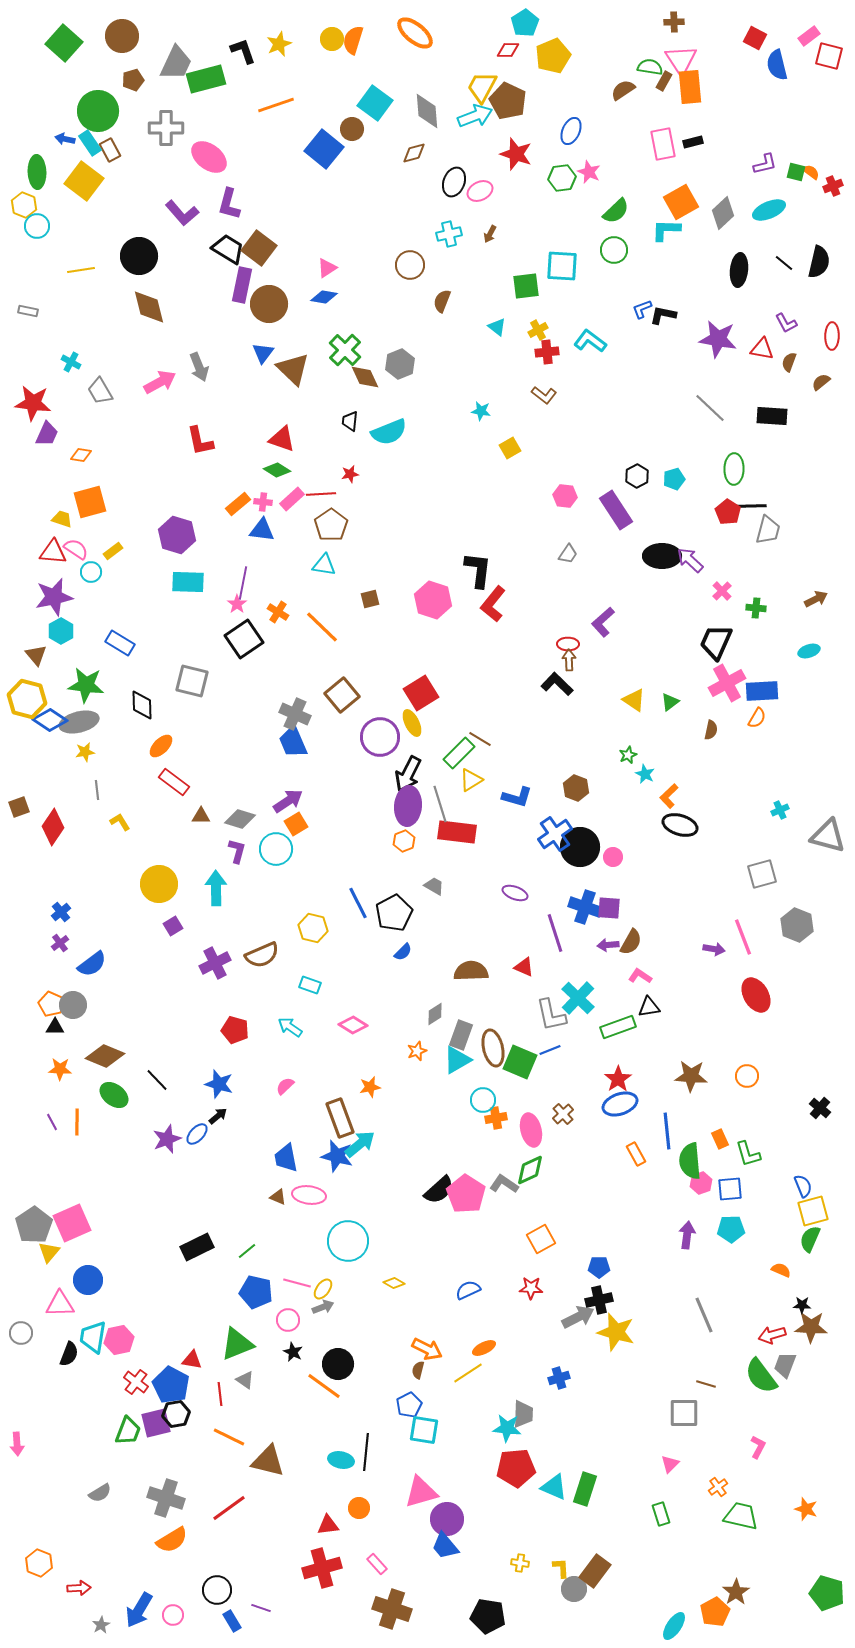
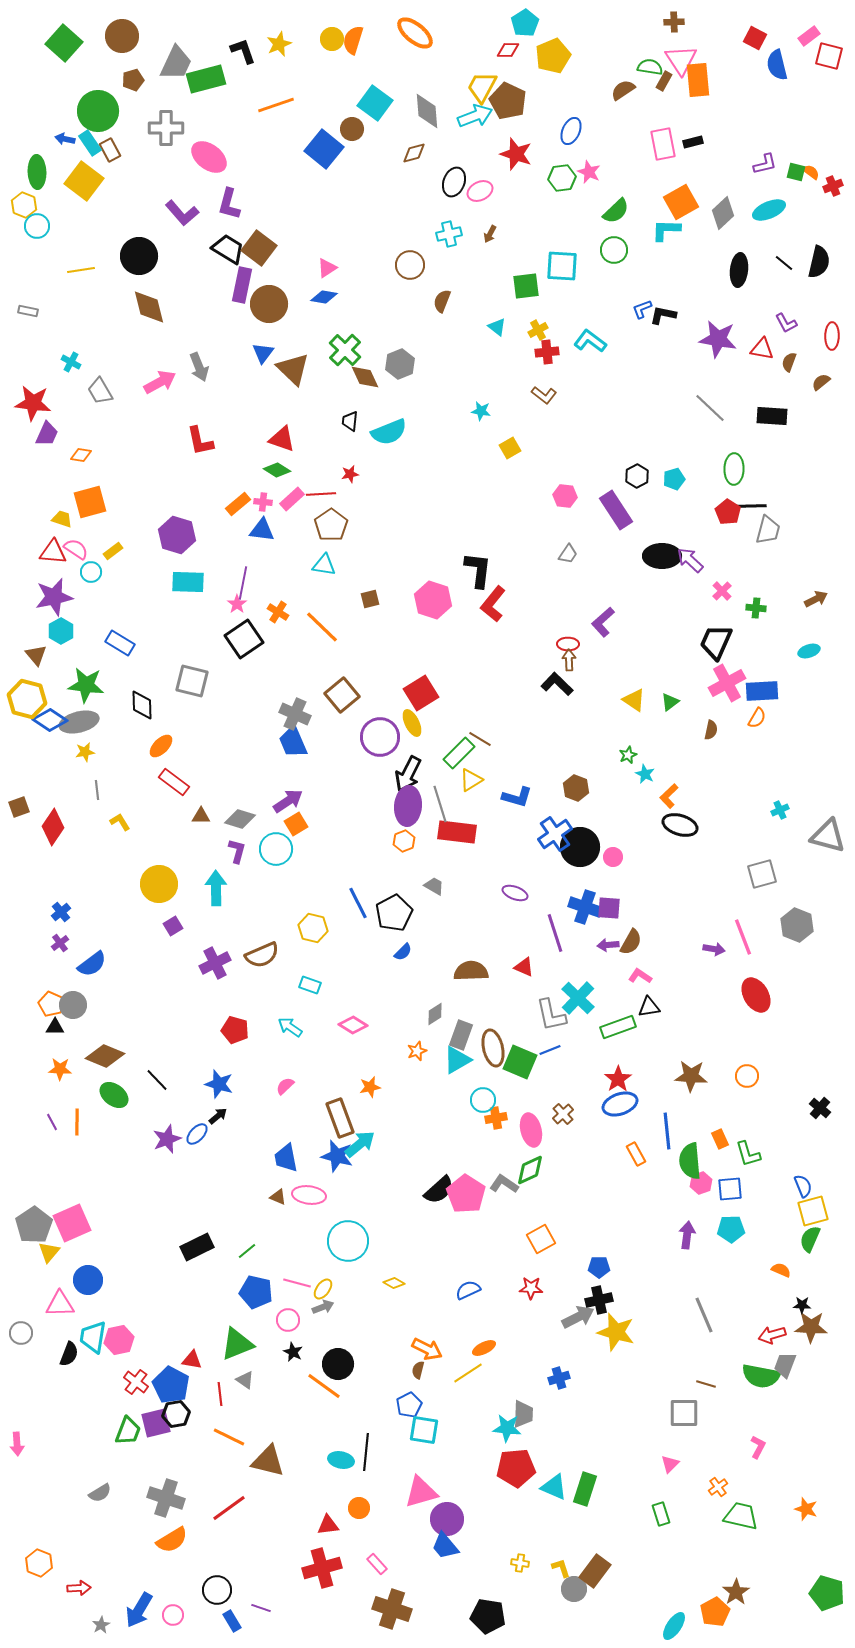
orange rectangle at (690, 87): moved 8 px right, 7 px up
green semicircle at (761, 1376): rotated 42 degrees counterclockwise
yellow L-shape at (561, 1568): rotated 15 degrees counterclockwise
